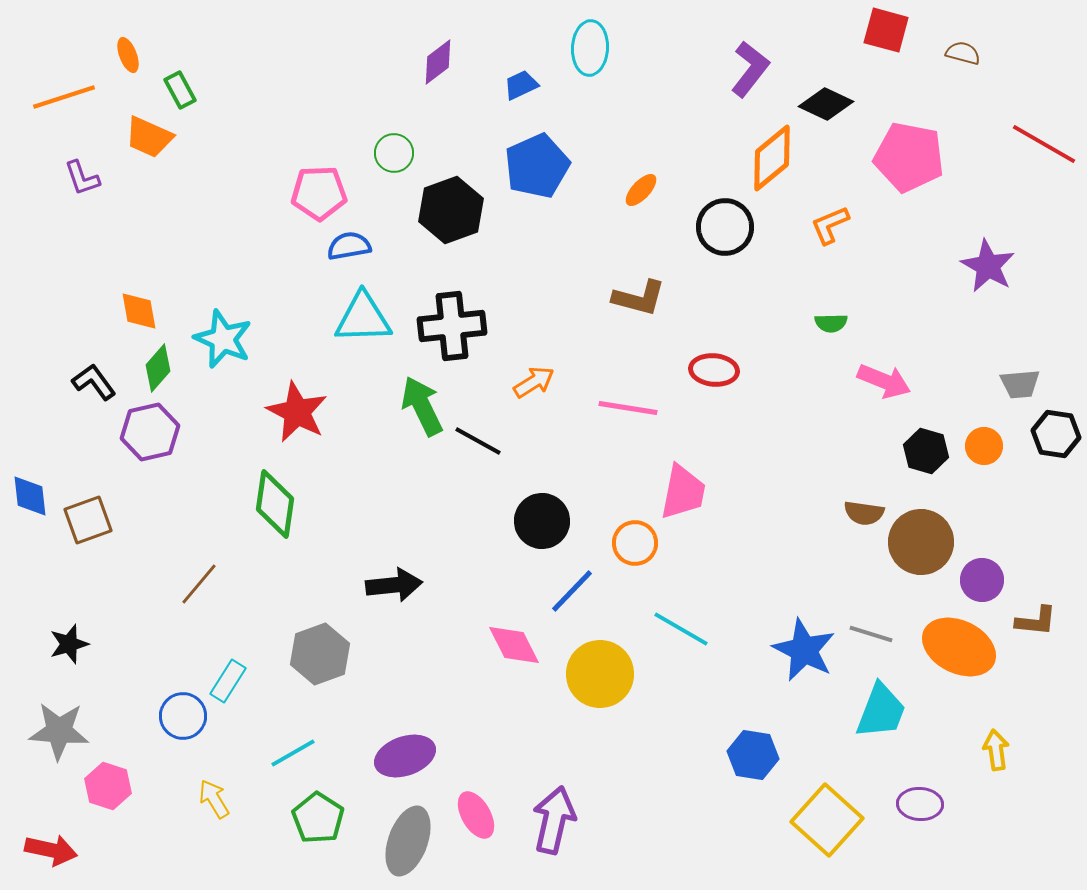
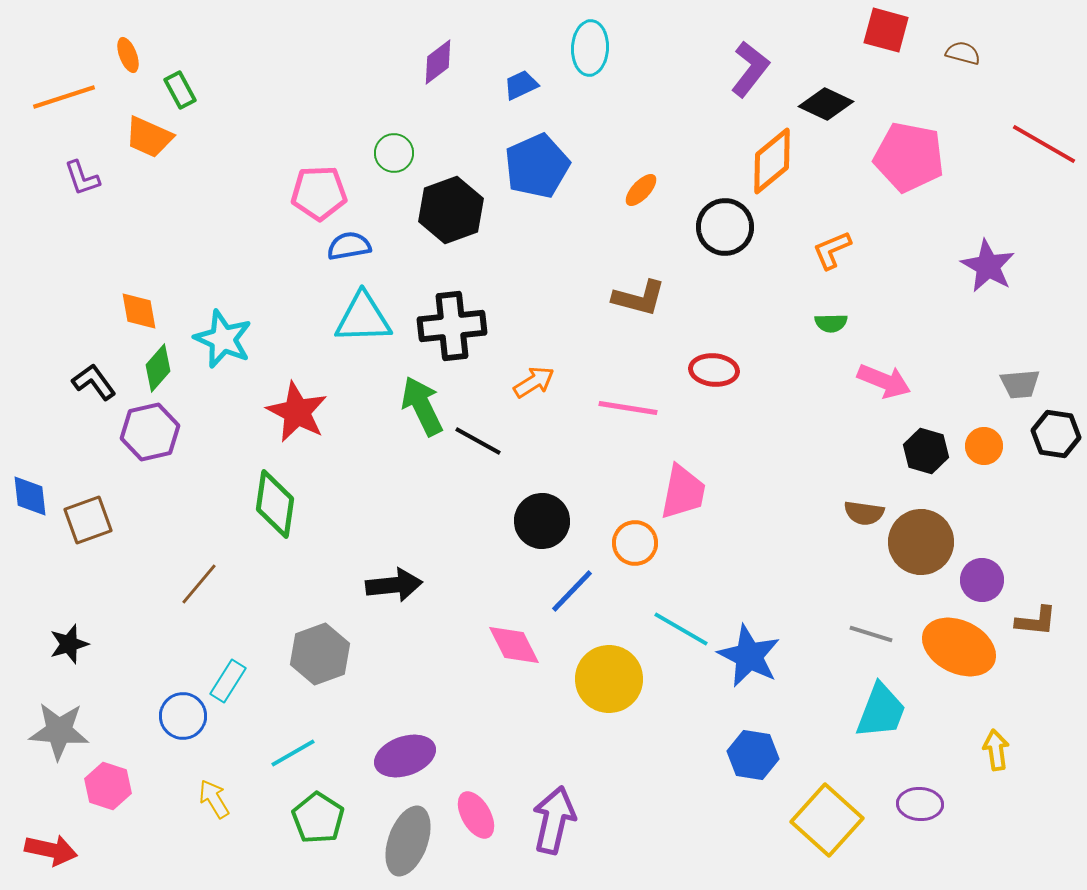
orange diamond at (772, 158): moved 3 px down
orange L-shape at (830, 225): moved 2 px right, 25 px down
blue star at (804, 650): moved 55 px left, 6 px down
yellow circle at (600, 674): moved 9 px right, 5 px down
